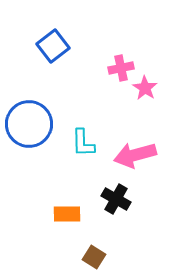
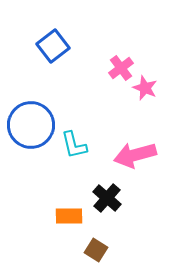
pink cross: rotated 25 degrees counterclockwise
pink star: rotated 10 degrees counterclockwise
blue circle: moved 2 px right, 1 px down
cyan L-shape: moved 9 px left, 2 px down; rotated 12 degrees counterclockwise
black cross: moved 9 px left, 1 px up; rotated 12 degrees clockwise
orange rectangle: moved 2 px right, 2 px down
brown square: moved 2 px right, 7 px up
